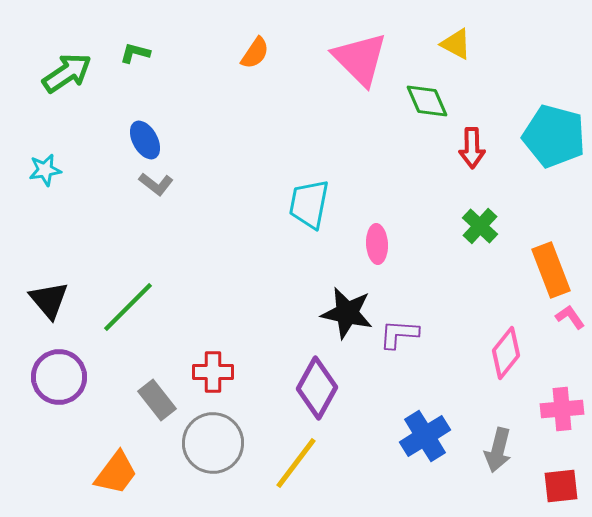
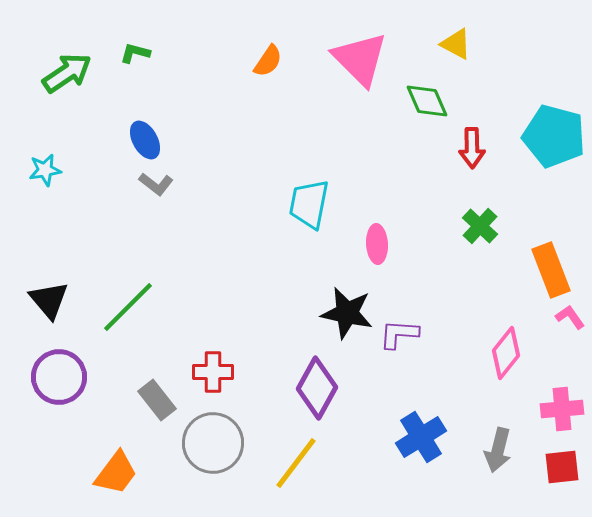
orange semicircle: moved 13 px right, 8 px down
blue cross: moved 4 px left, 1 px down
red square: moved 1 px right, 19 px up
